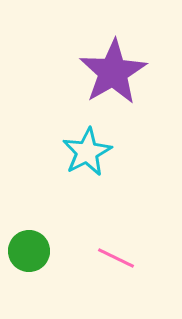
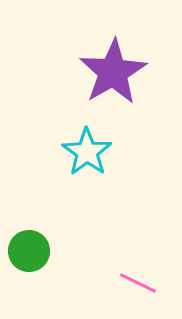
cyan star: rotated 9 degrees counterclockwise
pink line: moved 22 px right, 25 px down
